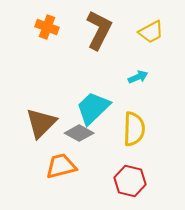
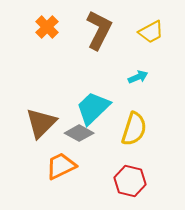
orange cross: rotated 25 degrees clockwise
yellow semicircle: rotated 16 degrees clockwise
orange trapezoid: rotated 12 degrees counterclockwise
